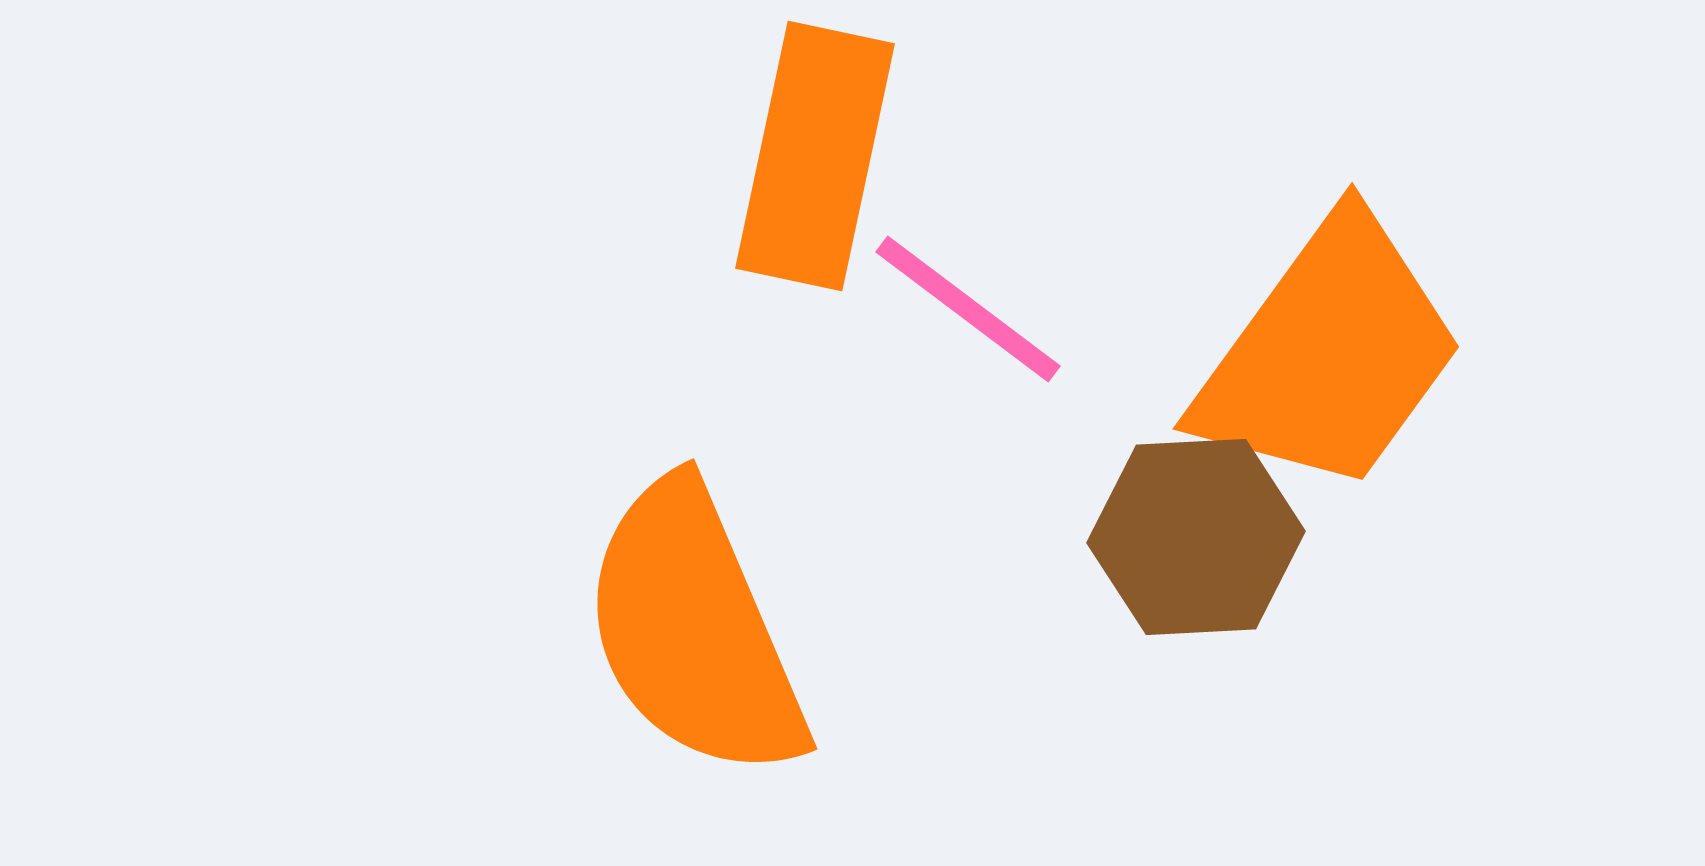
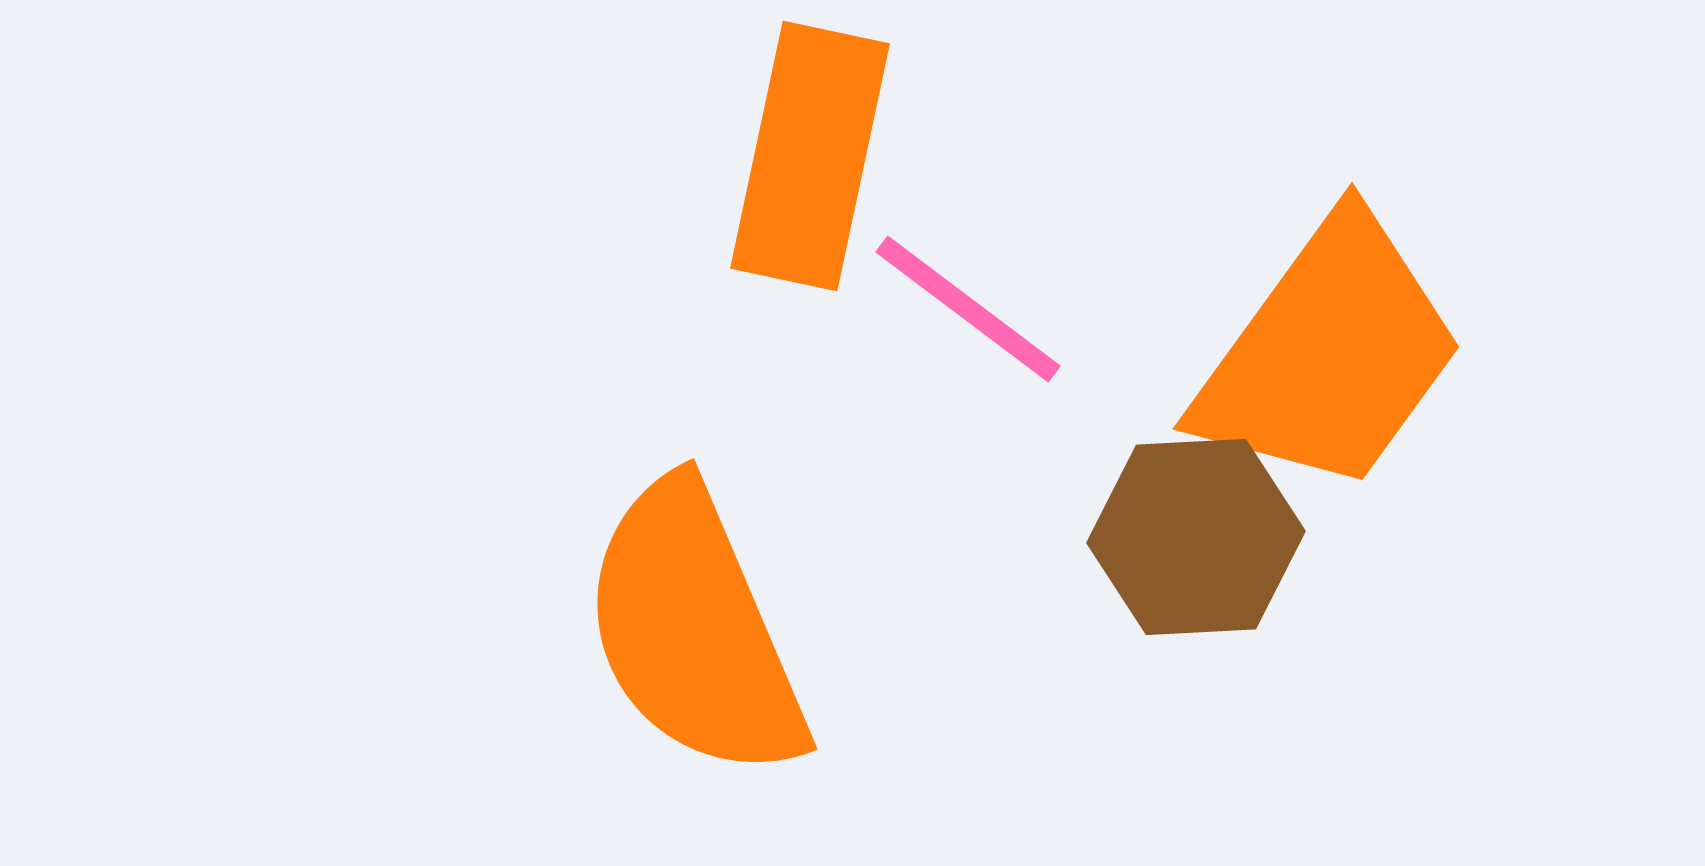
orange rectangle: moved 5 px left
